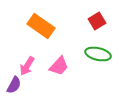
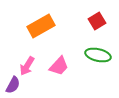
orange rectangle: rotated 64 degrees counterclockwise
green ellipse: moved 1 px down
purple semicircle: moved 1 px left
